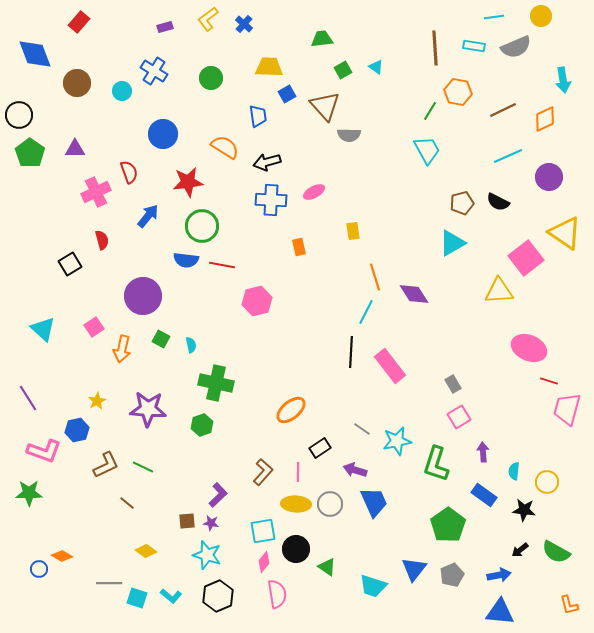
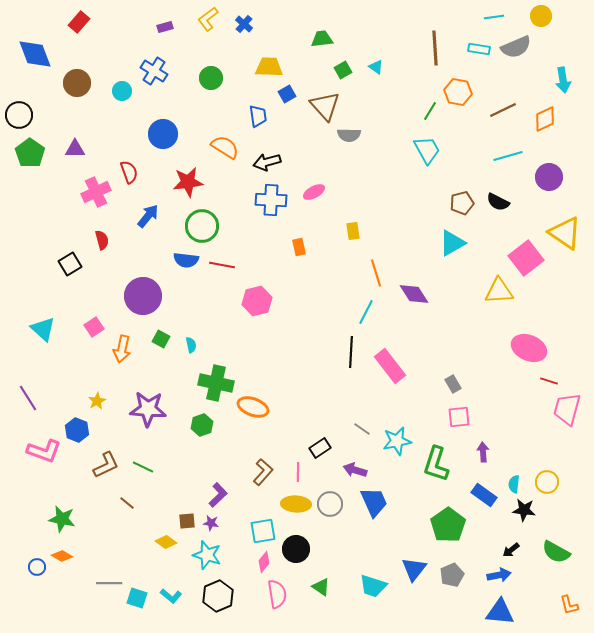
cyan rectangle at (474, 46): moved 5 px right, 3 px down
cyan line at (508, 156): rotated 8 degrees clockwise
orange line at (375, 277): moved 1 px right, 4 px up
orange ellipse at (291, 410): moved 38 px left, 3 px up; rotated 60 degrees clockwise
pink square at (459, 417): rotated 25 degrees clockwise
blue hexagon at (77, 430): rotated 25 degrees counterclockwise
cyan semicircle at (514, 471): moved 13 px down
green star at (29, 493): moved 33 px right, 26 px down; rotated 12 degrees clockwise
black arrow at (520, 550): moved 9 px left
yellow diamond at (146, 551): moved 20 px right, 9 px up
green triangle at (327, 567): moved 6 px left, 20 px down
blue circle at (39, 569): moved 2 px left, 2 px up
